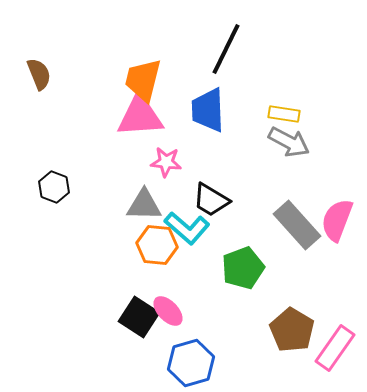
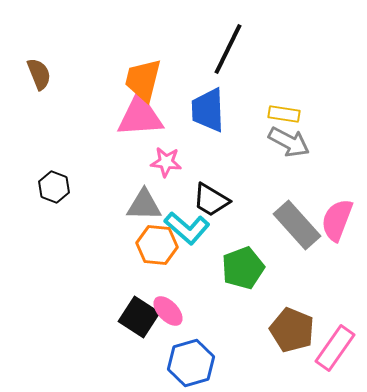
black line: moved 2 px right
brown pentagon: rotated 9 degrees counterclockwise
